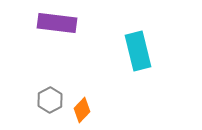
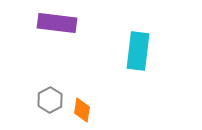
cyan rectangle: rotated 21 degrees clockwise
orange diamond: rotated 35 degrees counterclockwise
